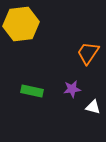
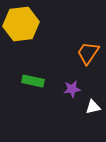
green rectangle: moved 1 px right, 10 px up
white triangle: rotated 28 degrees counterclockwise
